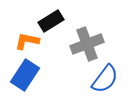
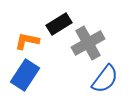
black rectangle: moved 8 px right, 3 px down
gray cross: moved 1 px right, 1 px up; rotated 8 degrees counterclockwise
